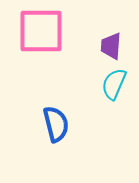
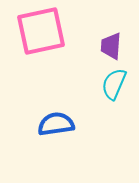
pink square: rotated 12 degrees counterclockwise
blue semicircle: rotated 84 degrees counterclockwise
